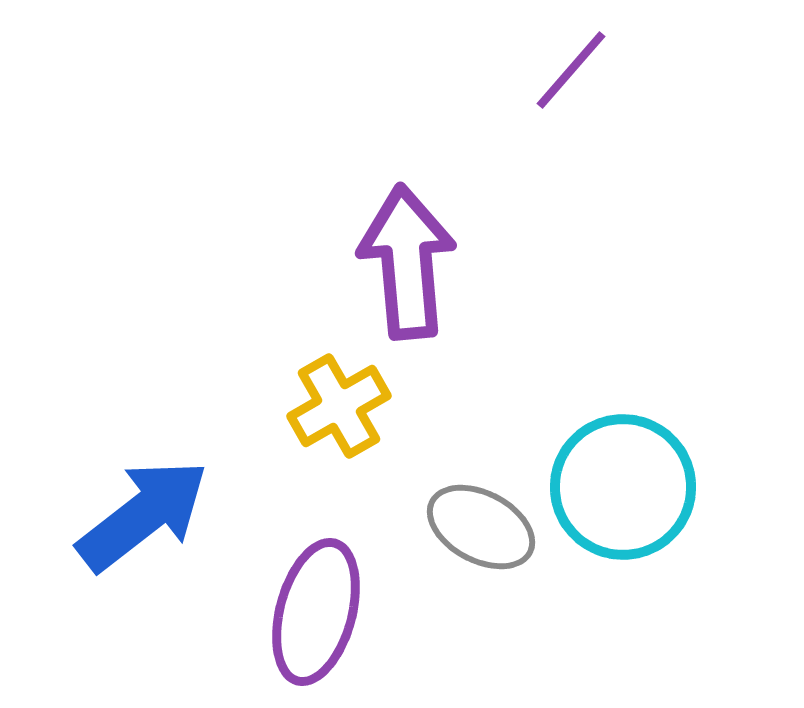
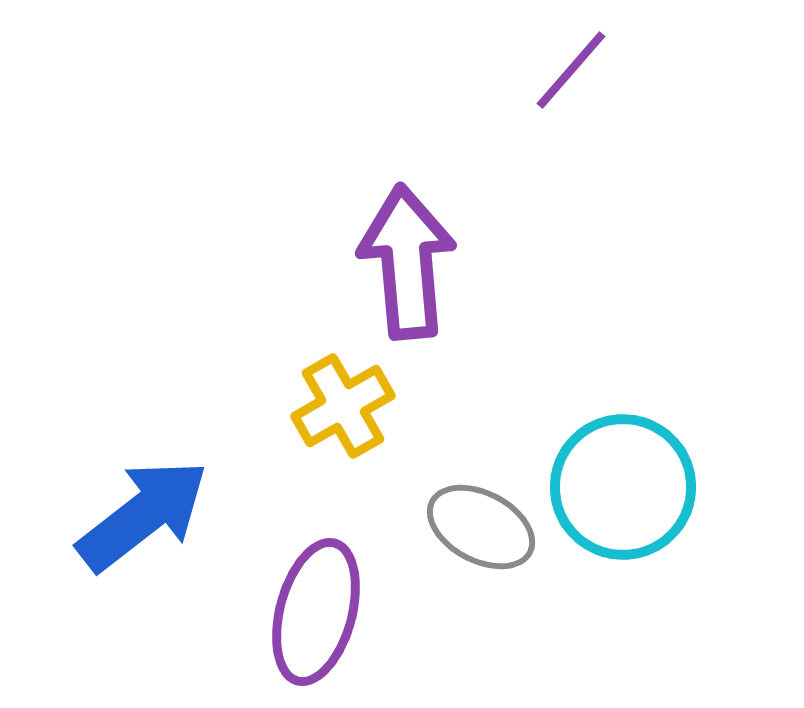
yellow cross: moved 4 px right
